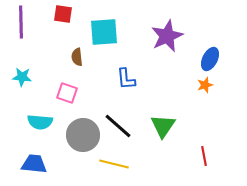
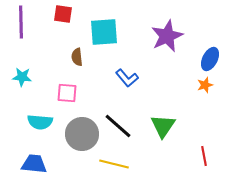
blue L-shape: moved 1 px right, 1 px up; rotated 35 degrees counterclockwise
pink square: rotated 15 degrees counterclockwise
gray circle: moved 1 px left, 1 px up
